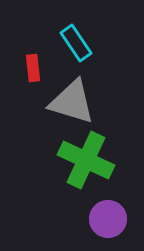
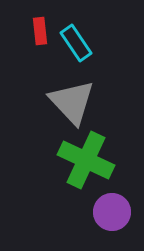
red rectangle: moved 7 px right, 37 px up
gray triangle: rotated 30 degrees clockwise
purple circle: moved 4 px right, 7 px up
